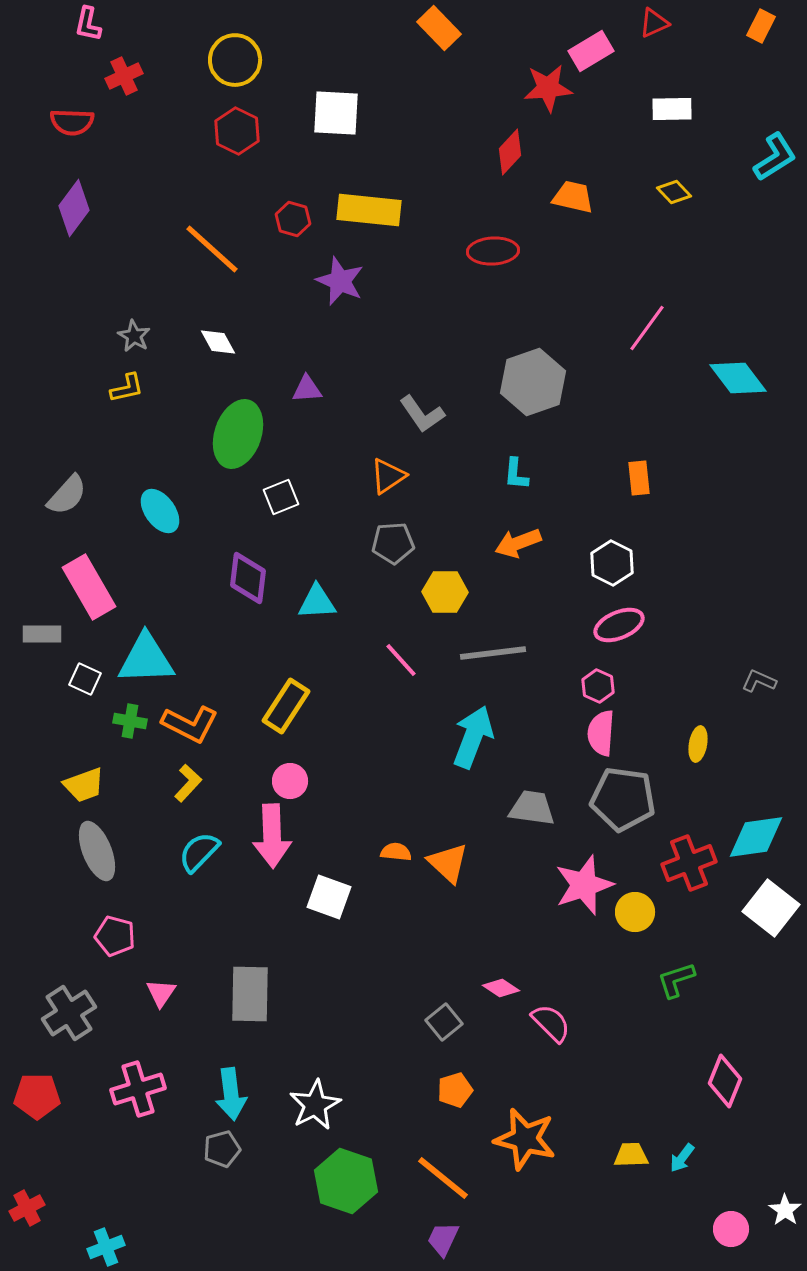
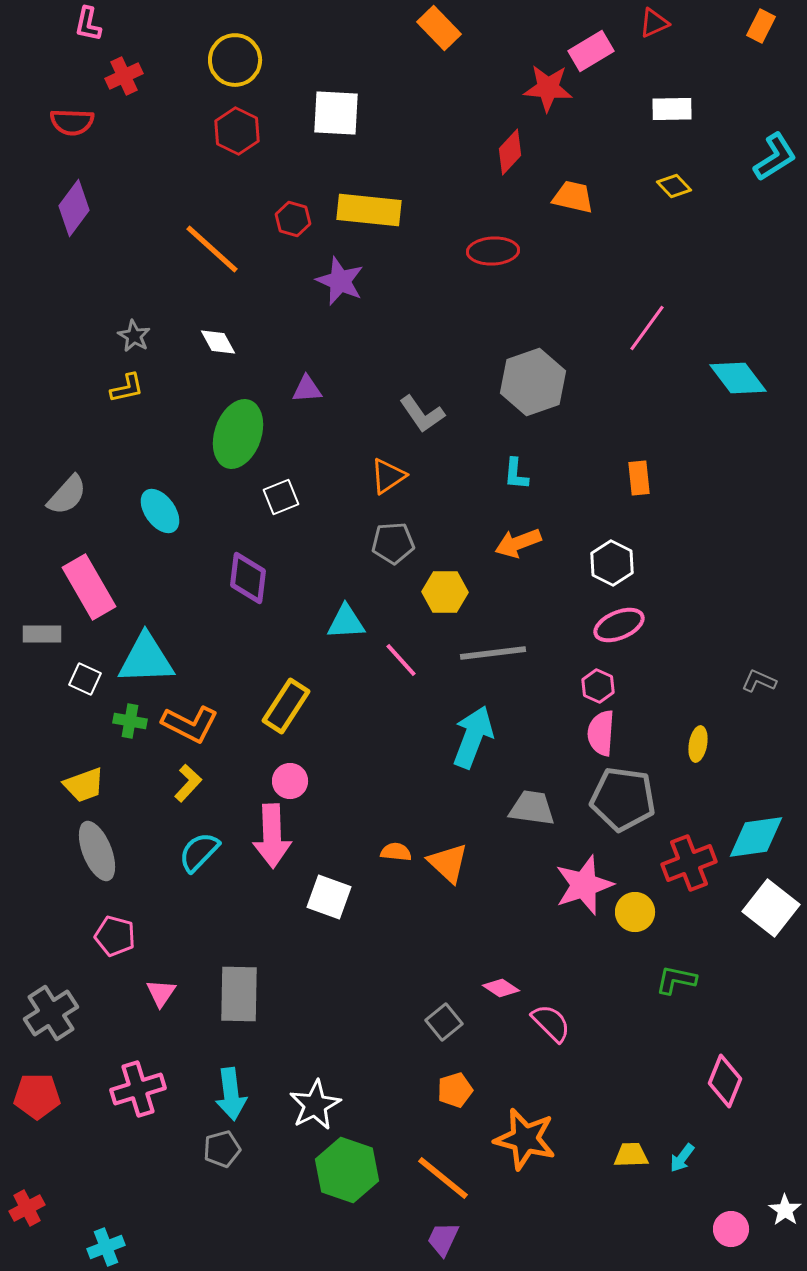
red star at (548, 88): rotated 9 degrees clockwise
yellow diamond at (674, 192): moved 6 px up
cyan triangle at (317, 602): moved 29 px right, 20 px down
green L-shape at (676, 980): rotated 30 degrees clockwise
gray rectangle at (250, 994): moved 11 px left
gray cross at (69, 1013): moved 18 px left
green hexagon at (346, 1181): moved 1 px right, 11 px up
